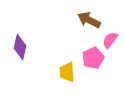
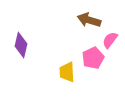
brown arrow: rotated 10 degrees counterclockwise
purple diamond: moved 1 px right, 2 px up
